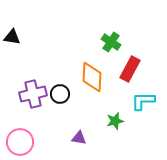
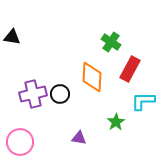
green star: moved 1 px right, 1 px down; rotated 18 degrees counterclockwise
